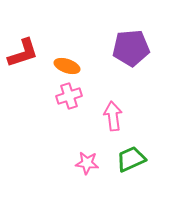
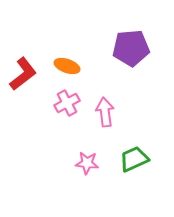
red L-shape: moved 21 px down; rotated 20 degrees counterclockwise
pink cross: moved 2 px left, 7 px down; rotated 10 degrees counterclockwise
pink arrow: moved 8 px left, 4 px up
green trapezoid: moved 3 px right
